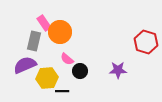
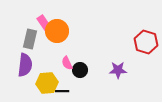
orange circle: moved 3 px left, 1 px up
gray rectangle: moved 4 px left, 2 px up
pink semicircle: moved 4 px down; rotated 24 degrees clockwise
purple semicircle: rotated 120 degrees clockwise
black circle: moved 1 px up
yellow hexagon: moved 5 px down
